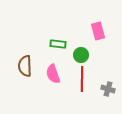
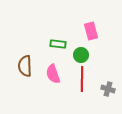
pink rectangle: moved 7 px left
